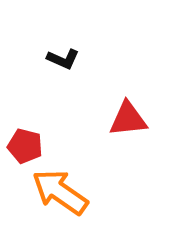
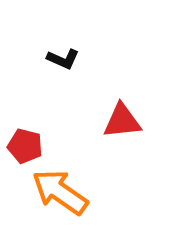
red triangle: moved 6 px left, 2 px down
